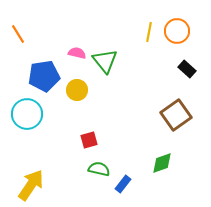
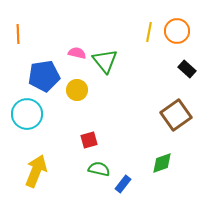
orange line: rotated 30 degrees clockwise
yellow arrow: moved 5 px right, 14 px up; rotated 12 degrees counterclockwise
